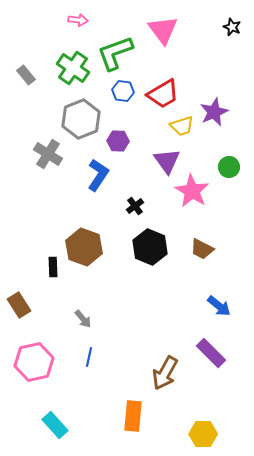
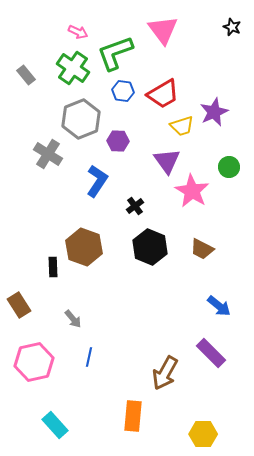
pink arrow: moved 12 px down; rotated 18 degrees clockwise
blue L-shape: moved 1 px left, 6 px down
gray arrow: moved 10 px left
